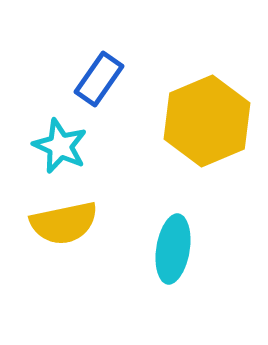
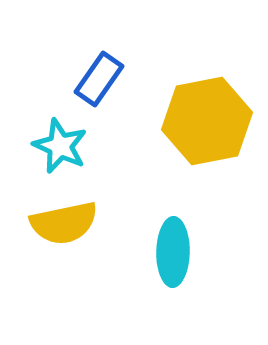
yellow hexagon: rotated 12 degrees clockwise
cyan ellipse: moved 3 px down; rotated 8 degrees counterclockwise
